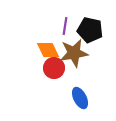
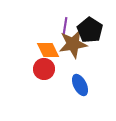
black pentagon: rotated 20 degrees clockwise
brown star: moved 1 px left, 9 px up
red circle: moved 10 px left, 1 px down
blue ellipse: moved 13 px up
